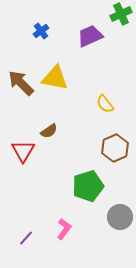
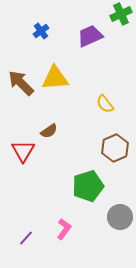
yellow triangle: rotated 16 degrees counterclockwise
